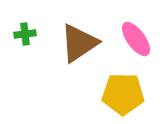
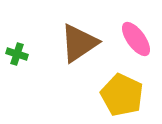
green cross: moved 8 px left, 20 px down; rotated 25 degrees clockwise
yellow pentagon: moved 1 px left, 1 px down; rotated 24 degrees clockwise
